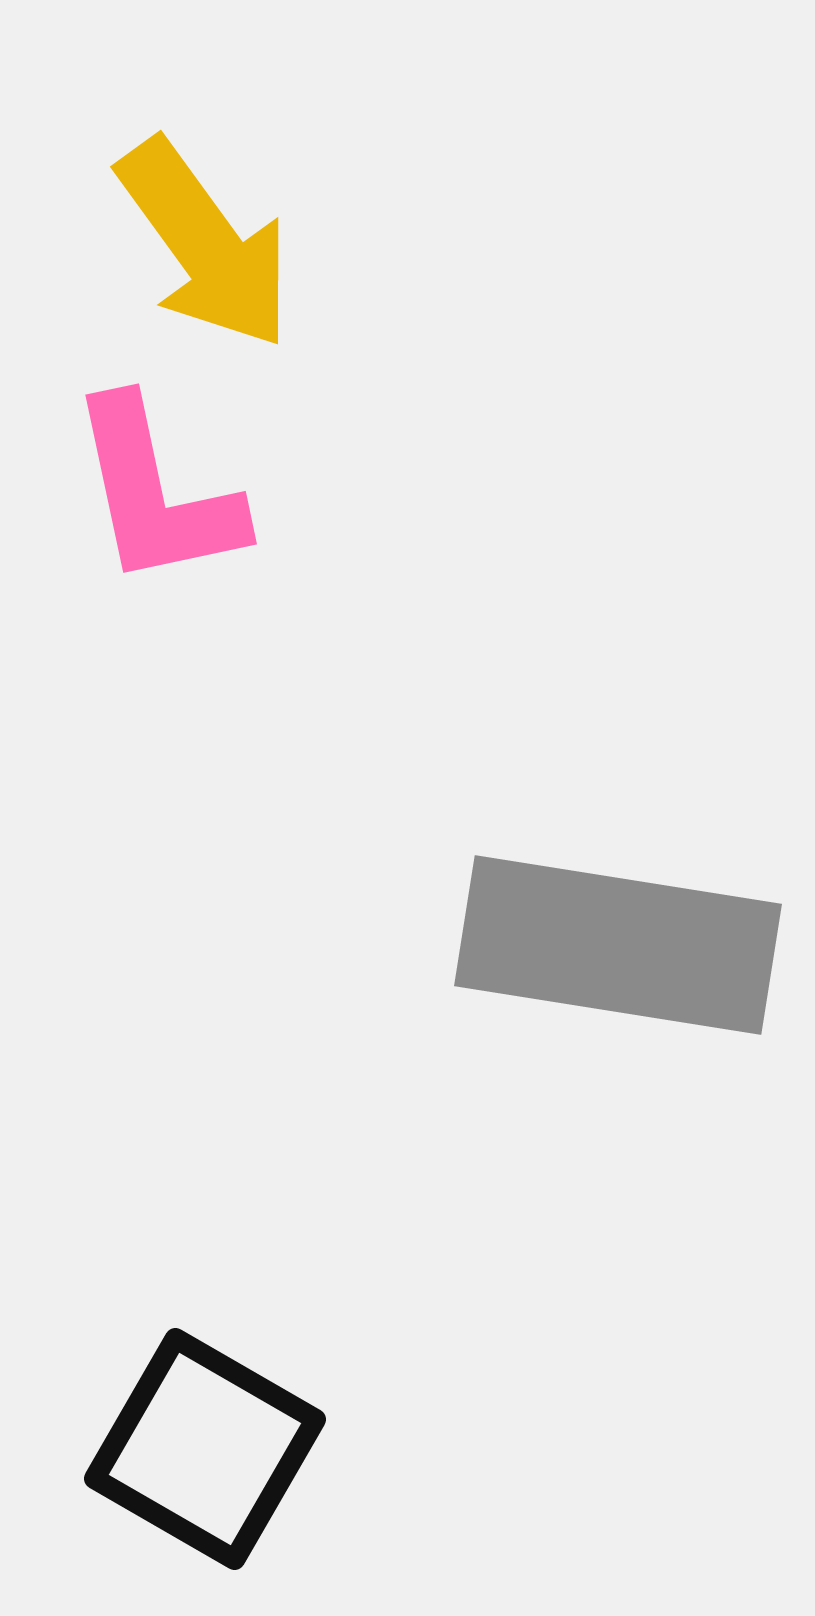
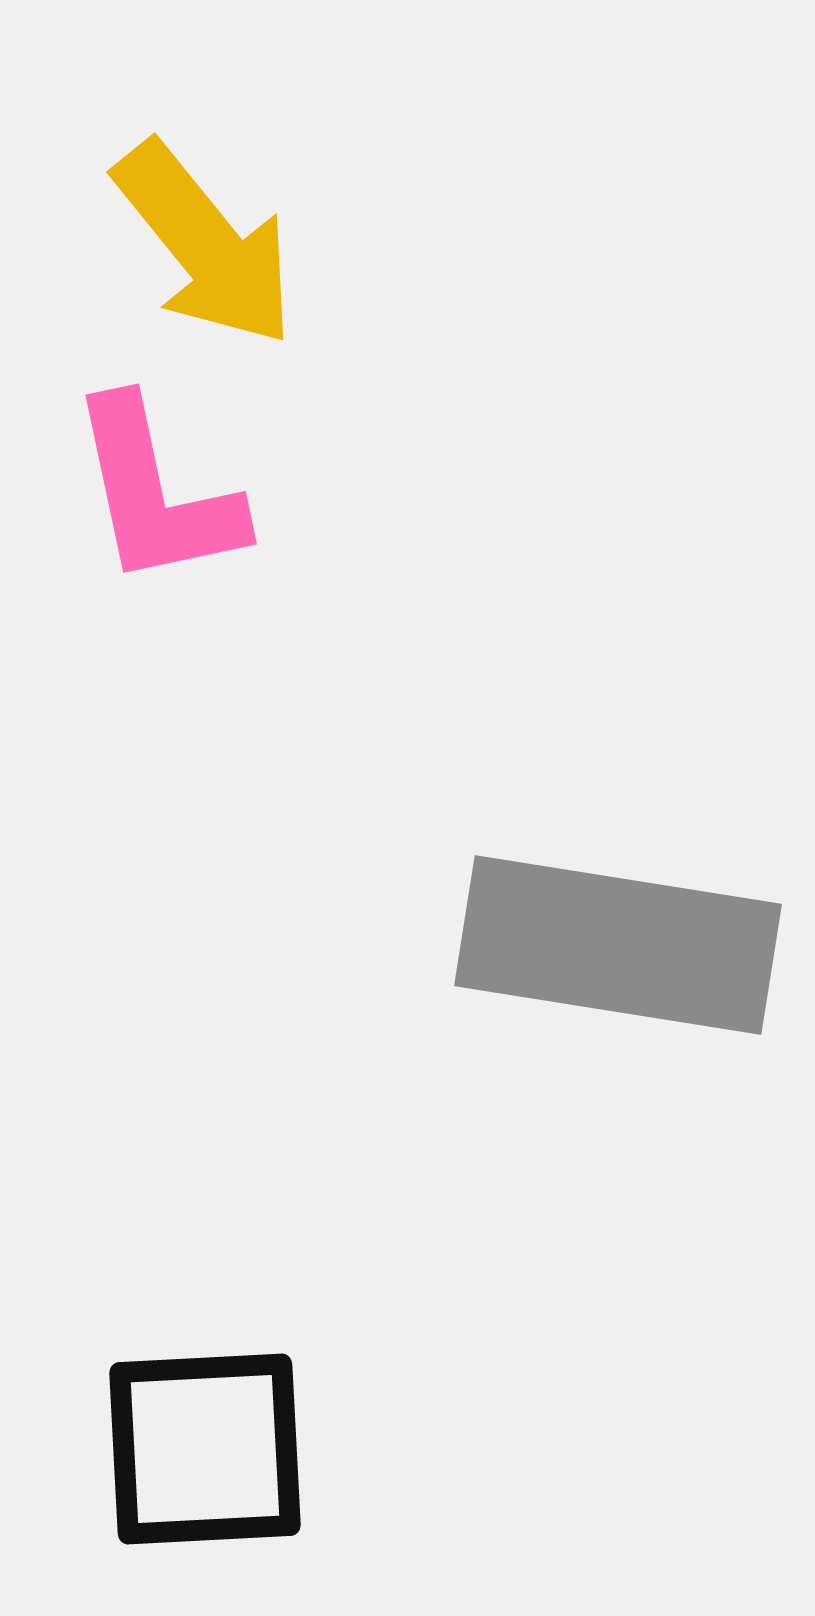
yellow arrow: rotated 3 degrees counterclockwise
black square: rotated 33 degrees counterclockwise
